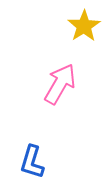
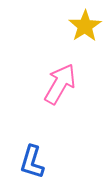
yellow star: moved 1 px right
